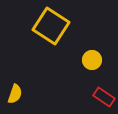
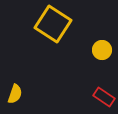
yellow square: moved 2 px right, 2 px up
yellow circle: moved 10 px right, 10 px up
